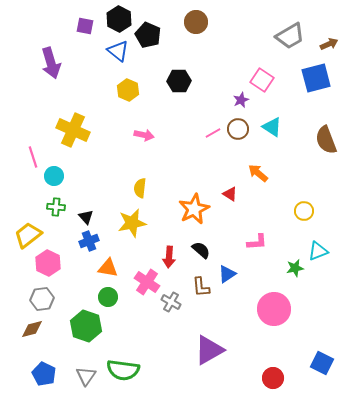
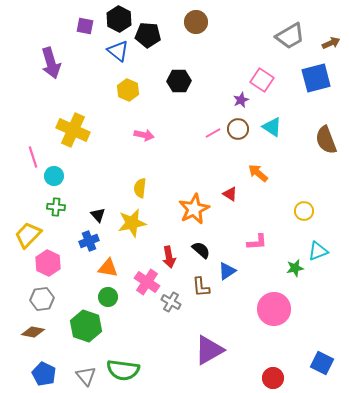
black pentagon at (148, 35): rotated 20 degrees counterclockwise
brown arrow at (329, 44): moved 2 px right, 1 px up
black triangle at (86, 217): moved 12 px right, 2 px up
yellow trapezoid at (28, 235): rotated 8 degrees counterclockwise
red arrow at (169, 257): rotated 15 degrees counterclockwise
blue triangle at (227, 274): moved 3 px up
brown diamond at (32, 329): moved 1 px right, 3 px down; rotated 25 degrees clockwise
gray triangle at (86, 376): rotated 15 degrees counterclockwise
